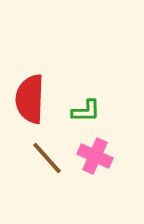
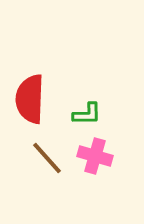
green L-shape: moved 1 px right, 3 px down
pink cross: rotated 8 degrees counterclockwise
